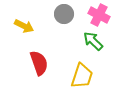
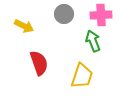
pink cross: moved 2 px right; rotated 30 degrees counterclockwise
green arrow: rotated 25 degrees clockwise
